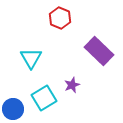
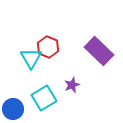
red hexagon: moved 12 px left, 29 px down
